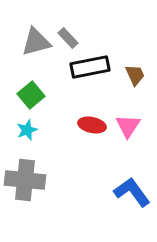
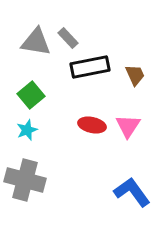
gray triangle: rotated 24 degrees clockwise
gray cross: rotated 9 degrees clockwise
